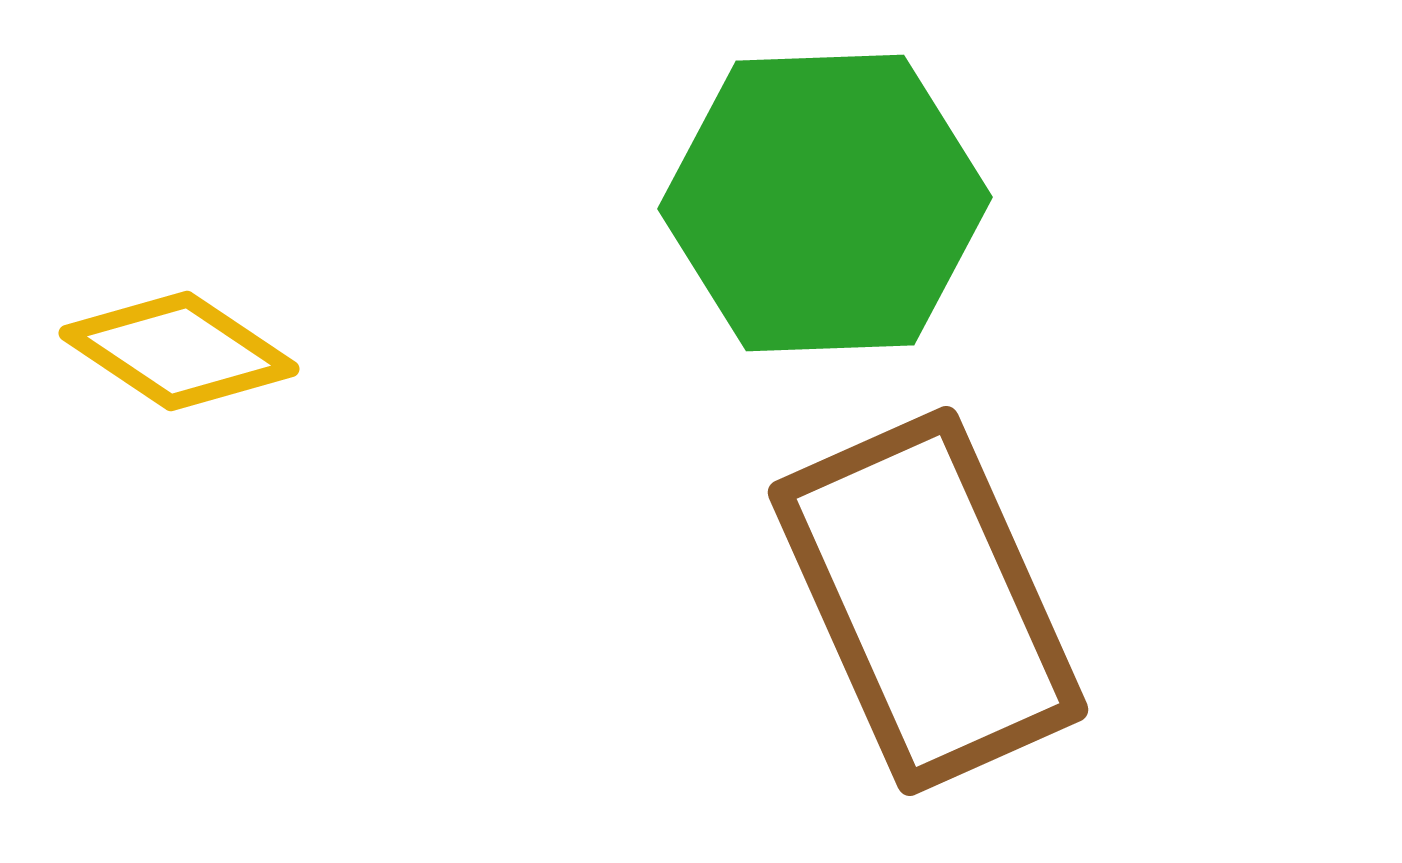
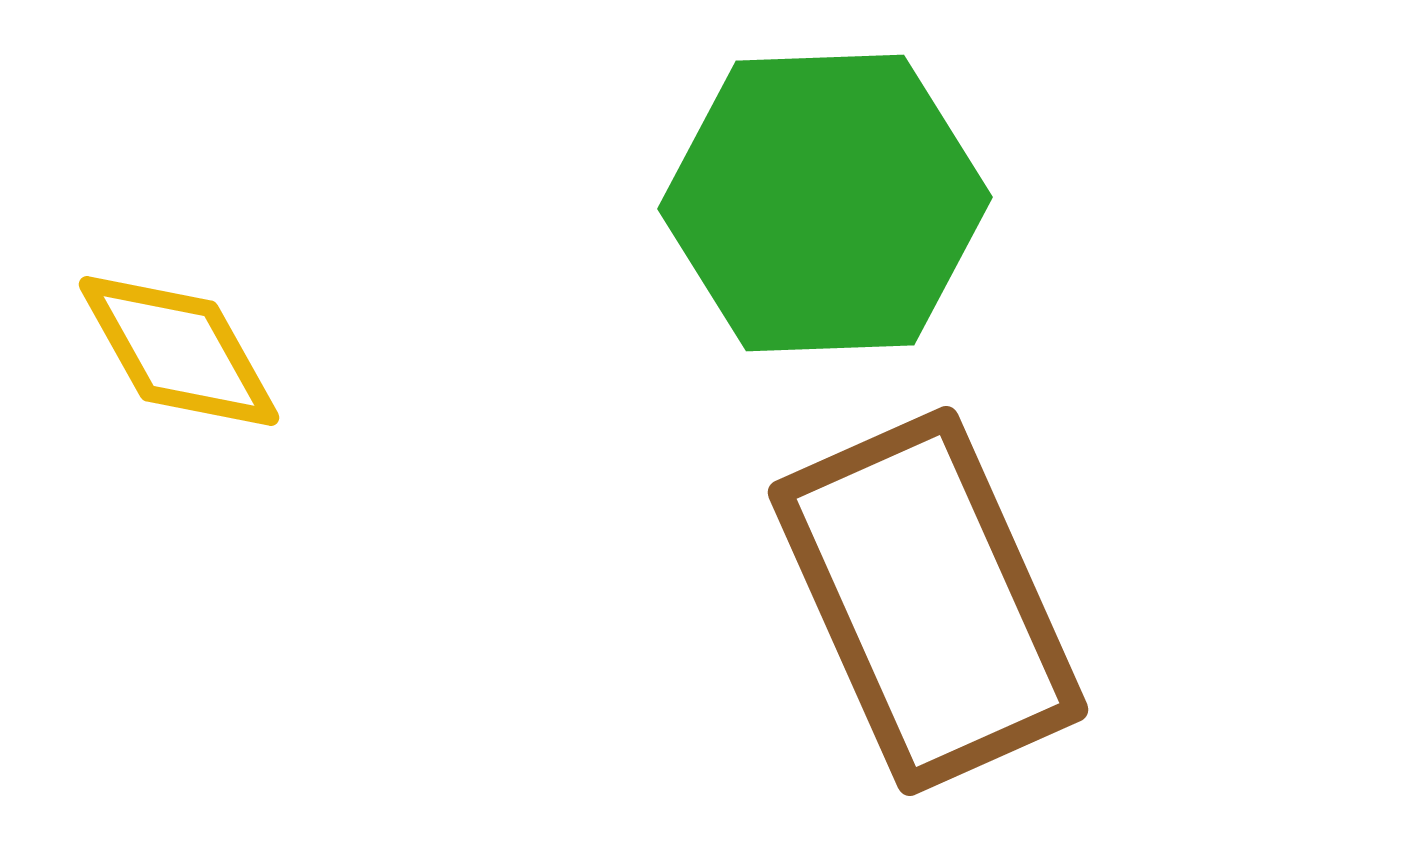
yellow diamond: rotated 27 degrees clockwise
